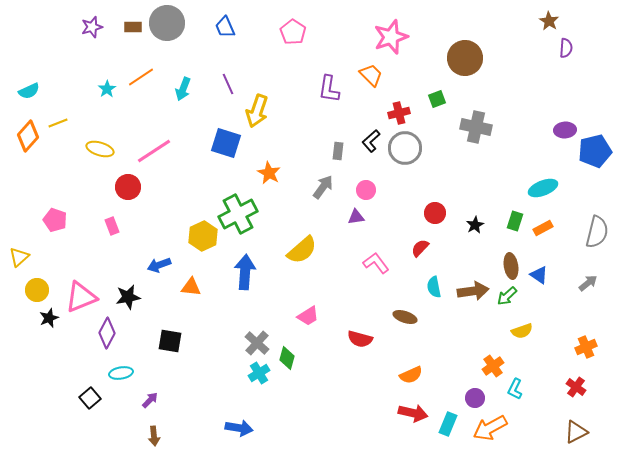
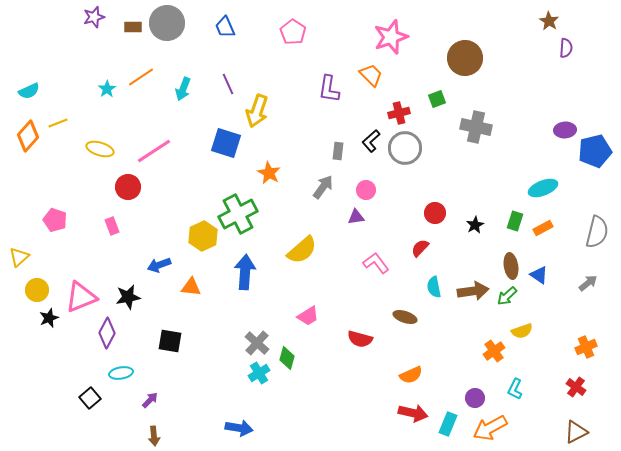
purple star at (92, 27): moved 2 px right, 10 px up
orange cross at (493, 366): moved 1 px right, 15 px up
